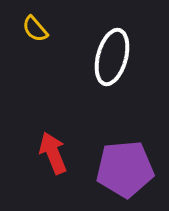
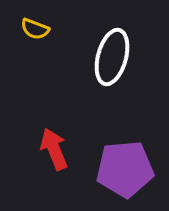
yellow semicircle: rotated 28 degrees counterclockwise
red arrow: moved 1 px right, 4 px up
